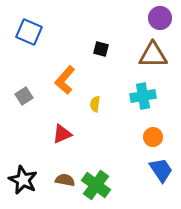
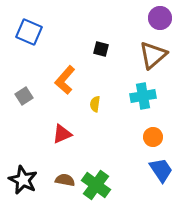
brown triangle: rotated 40 degrees counterclockwise
